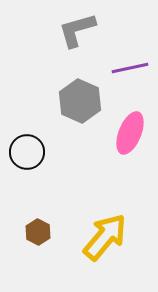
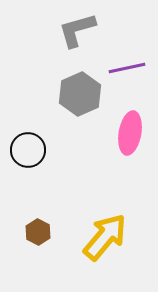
purple line: moved 3 px left
gray hexagon: moved 7 px up; rotated 12 degrees clockwise
pink ellipse: rotated 12 degrees counterclockwise
black circle: moved 1 px right, 2 px up
